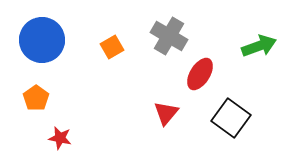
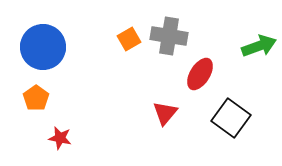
gray cross: rotated 21 degrees counterclockwise
blue circle: moved 1 px right, 7 px down
orange square: moved 17 px right, 8 px up
red triangle: moved 1 px left
